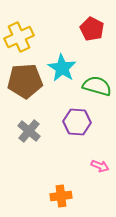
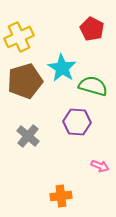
brown pentagon: rotated 12 degrees counterclockwise
green semicircle: moved 4 px left
gray cross: moved 1 px left, 5 px down
